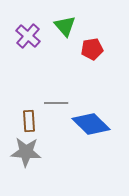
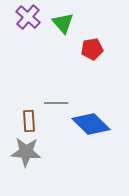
green triangle: moved 2 px left, 3 px up
purple cross: moved 19 px up
